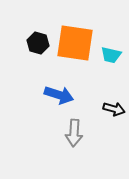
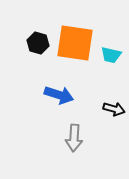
gray arrow: moved 5 px down
